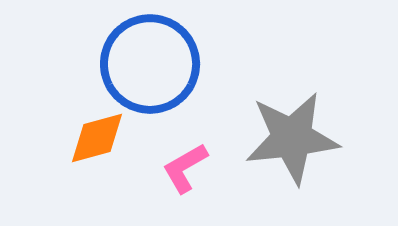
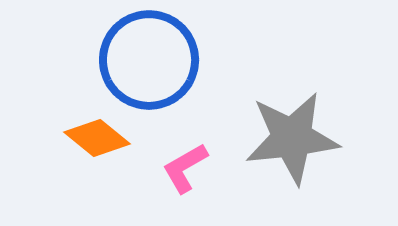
blue circle: moved 1 px left, 4 px up
orange diamond: rotated 54 degrees clockwise
